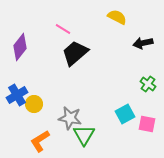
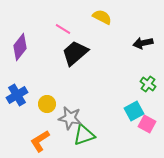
yellow semicircle: moved 15 px left
yellow circle: moved 13 px right
cyan square: moved 9 px right, 3 px up
pink square: rotated 18 degrees clockwise
green triangle: rotated 40 degrees clockwise
